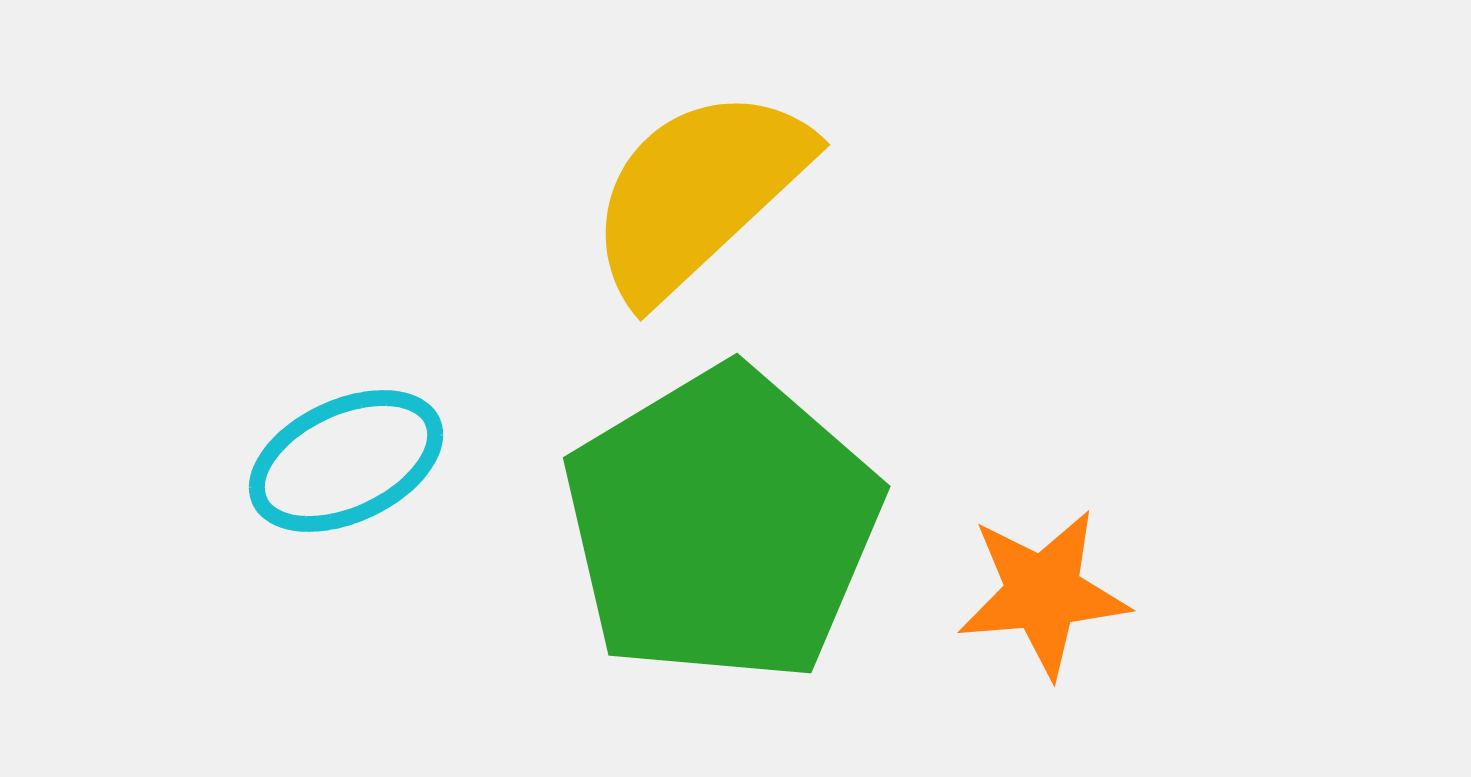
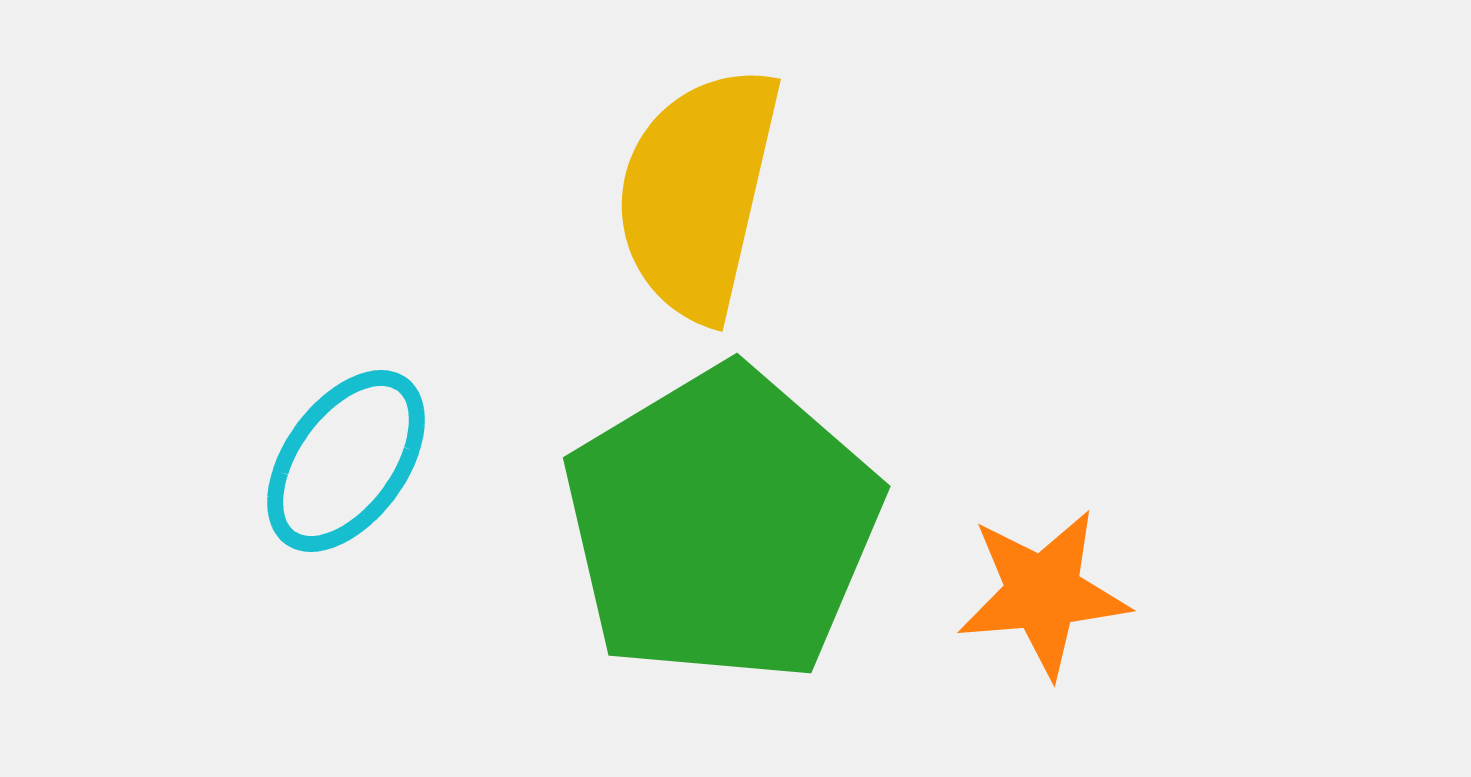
yellow semicircle: rotated 34 degrees counterclockwise
cyan ellipse: rotated 29 degrees counterclockwise
